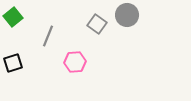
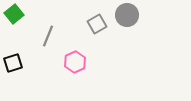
green square: moved 1 px right, 3 px up
gray square: rotated 24 degrees clockwise
pink hexagon: rotated 20 degrees counterclockwise
